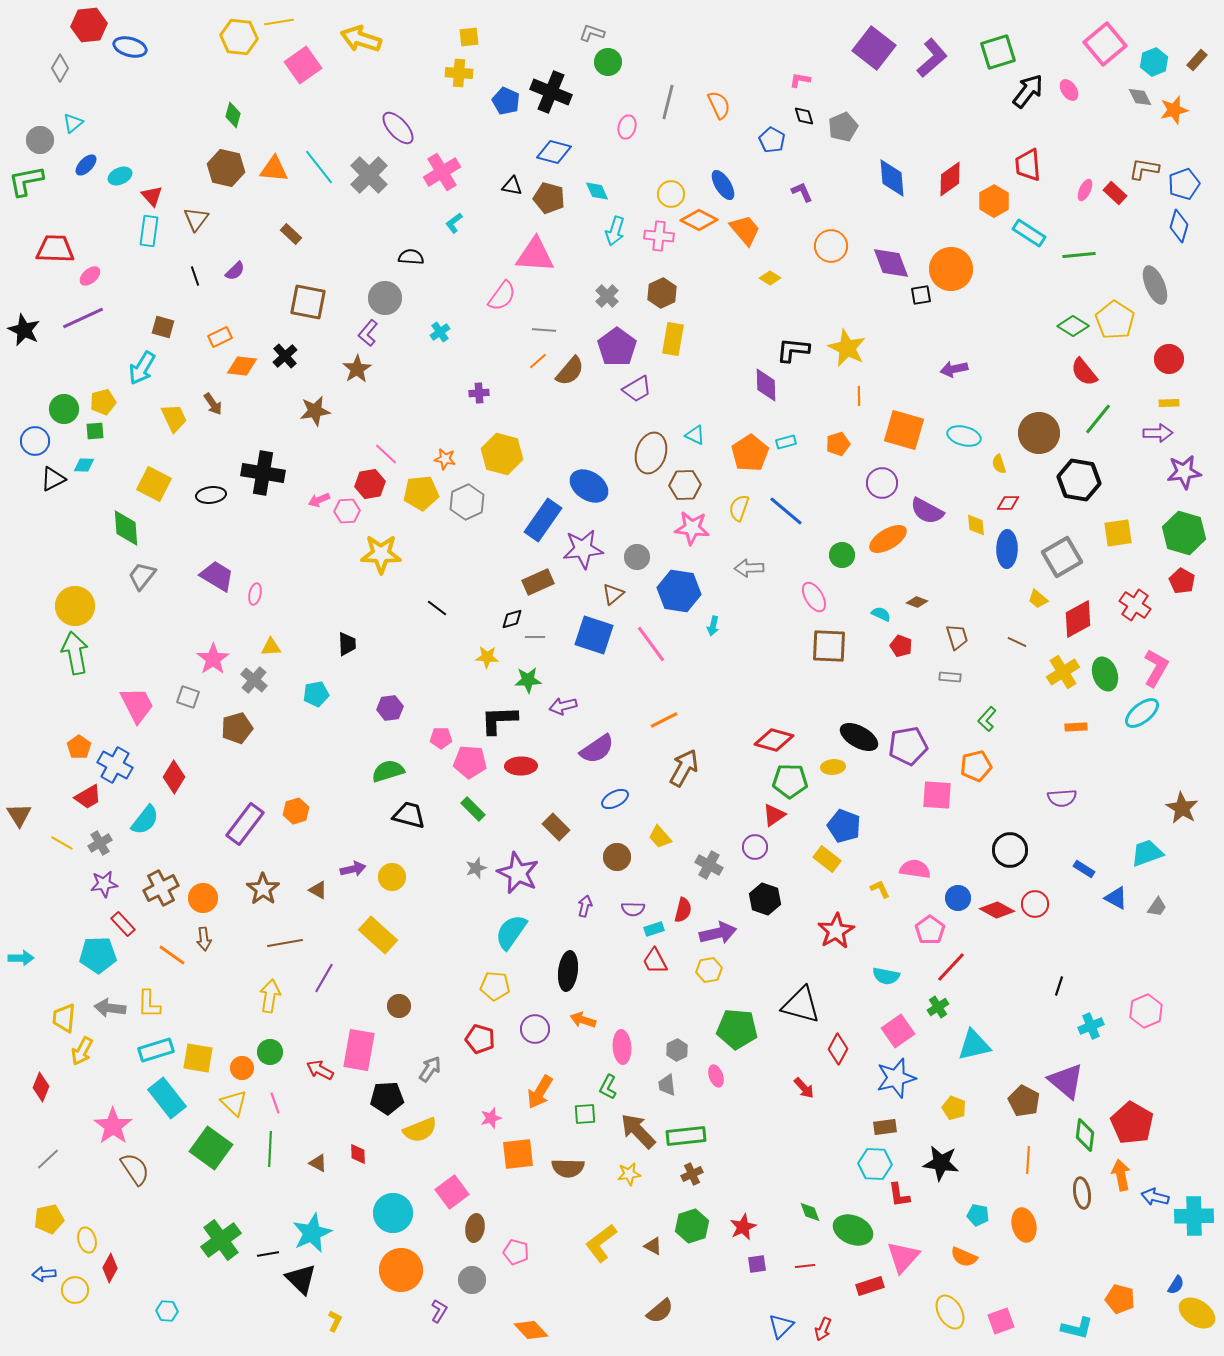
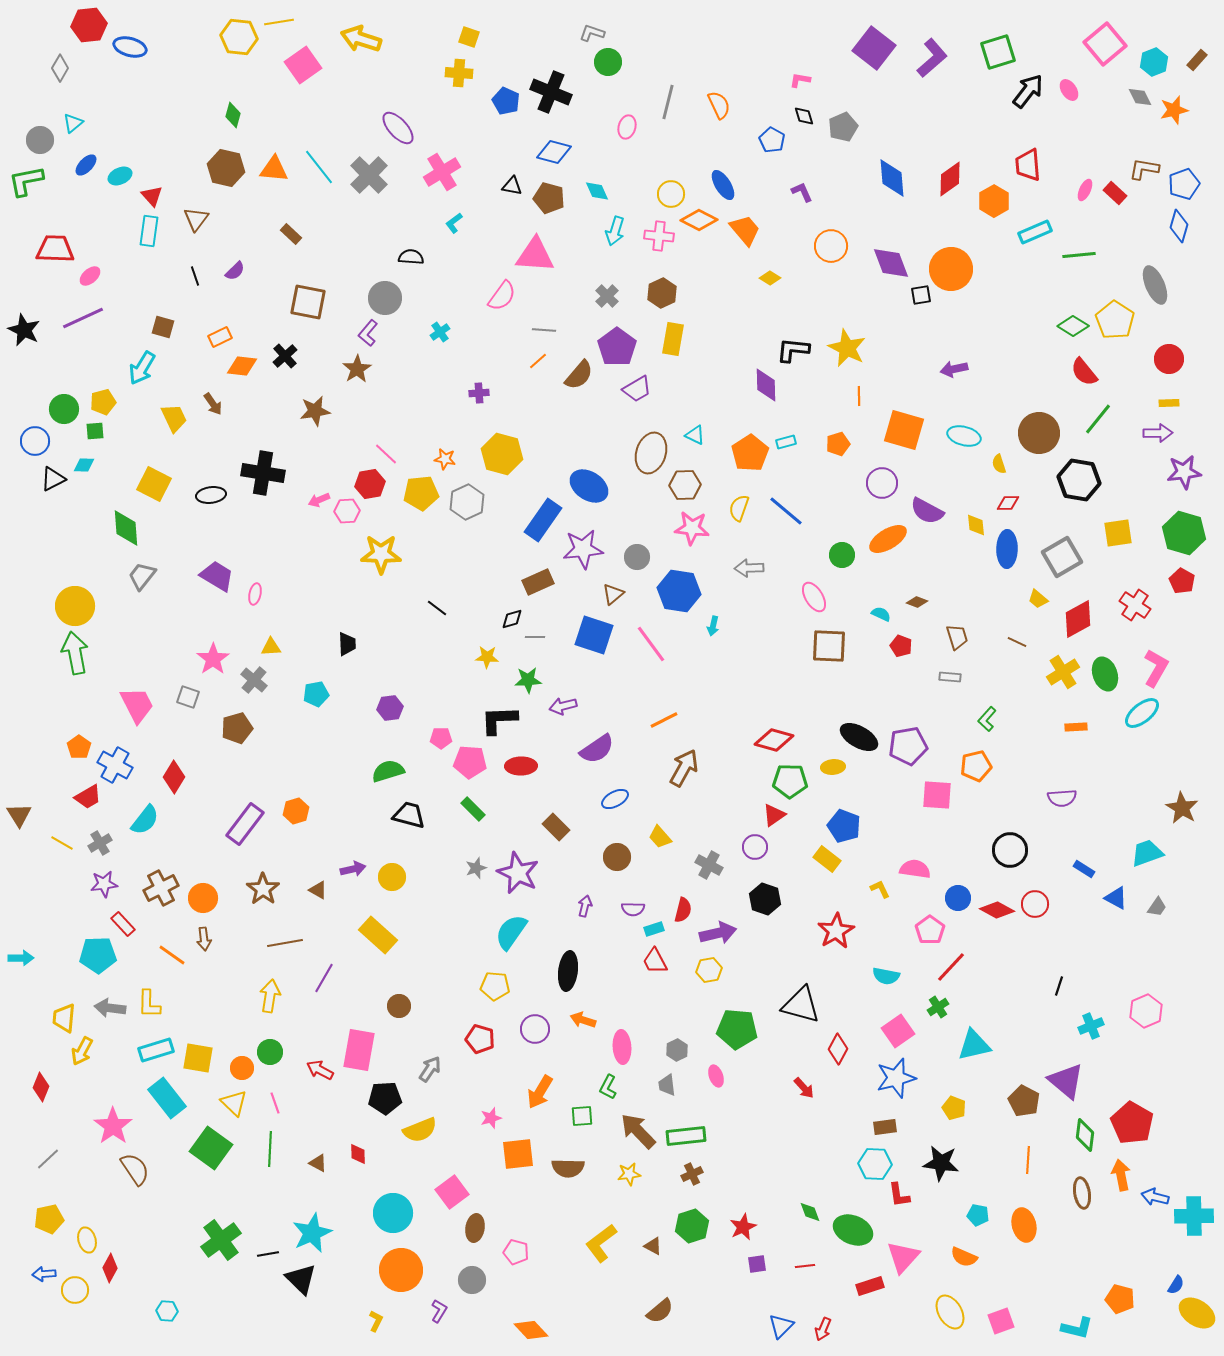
yellow square at (469, 37): rotated 25 degrees clockwise
cyan rectangle at (1029, 233): moved 6 px right, 1 px up; rotated 56 degrees counterclockwise
brown semicircle at (570, 371): moved 9 px right, 4 px down
black pentagon at (387, 1098): moved 2 px left
green square at (585, 1114): moved 3 px left, 2 px down
yellow L-shape at (335, 1321): moved 41 px right
